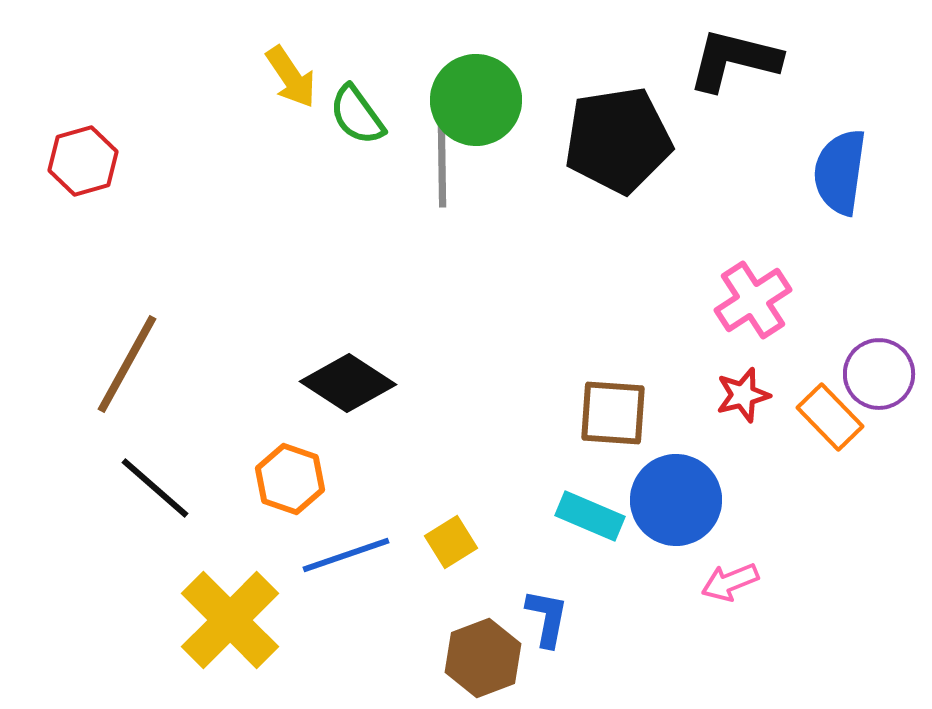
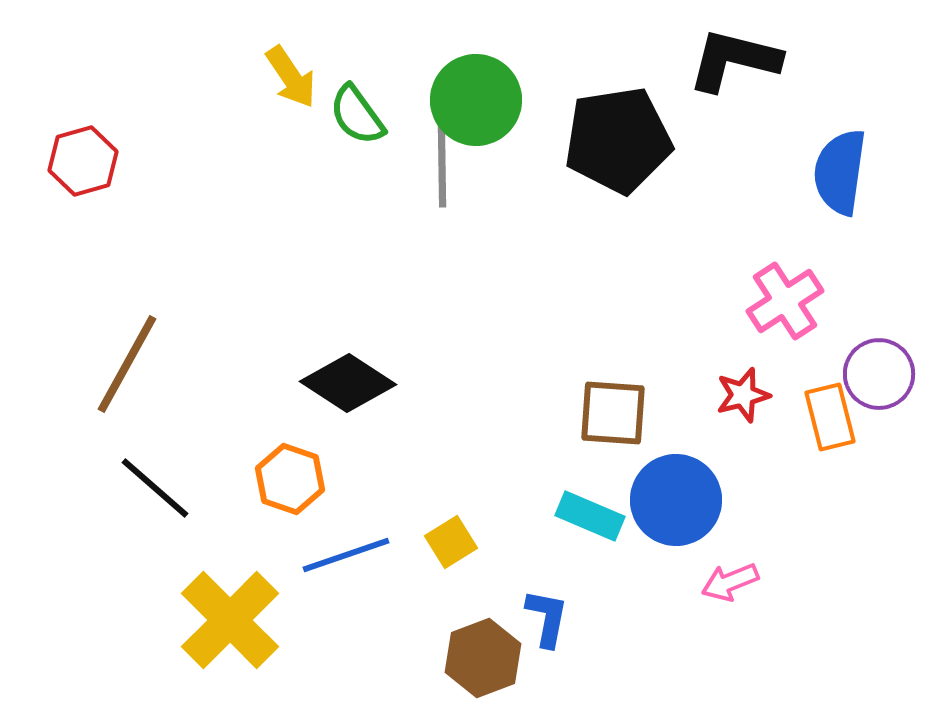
pink cross: moved 32 px right, 1 px down
orange rectangle: rotated 30 degrees clockwise
